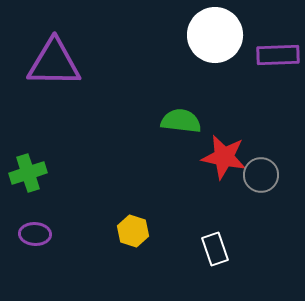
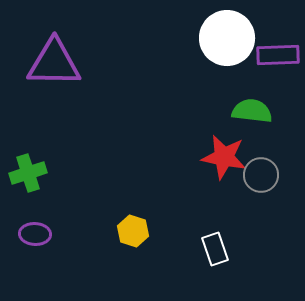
white circle: moved 12 px right, 3 px down
green semicircle: moved 71 px right, 10 px up
